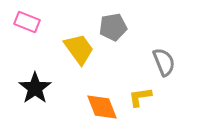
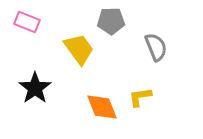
gray pentagon: moved 2 px left, 6 px up; rotated 8 degrees clockwise
gray semicircle: moved 8 px left, 15 px up
